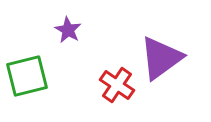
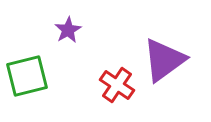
purple star: rotated 12 degrees clockwise
purple triangle: moved 3 px right, 2 px down
